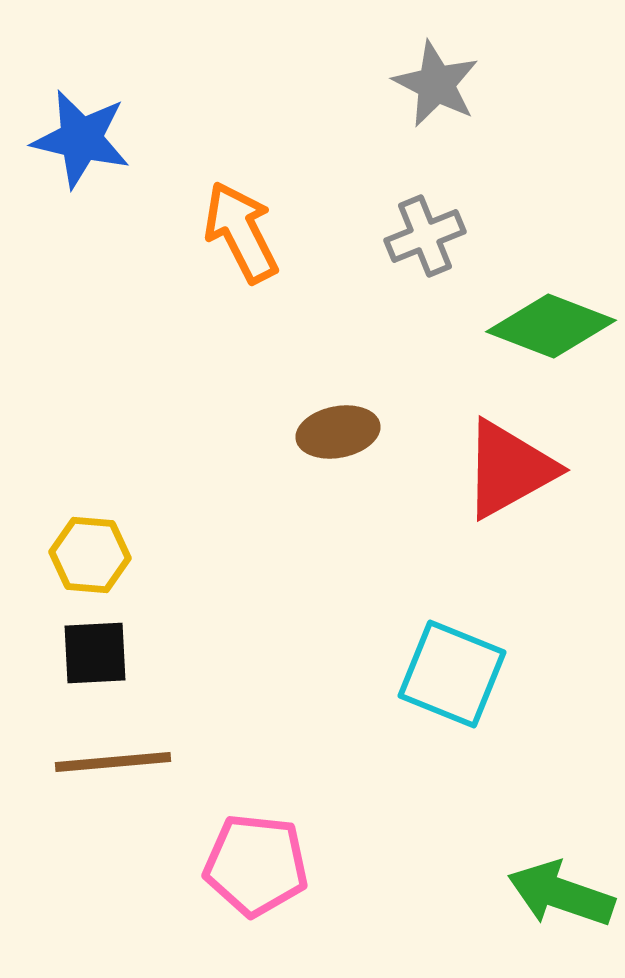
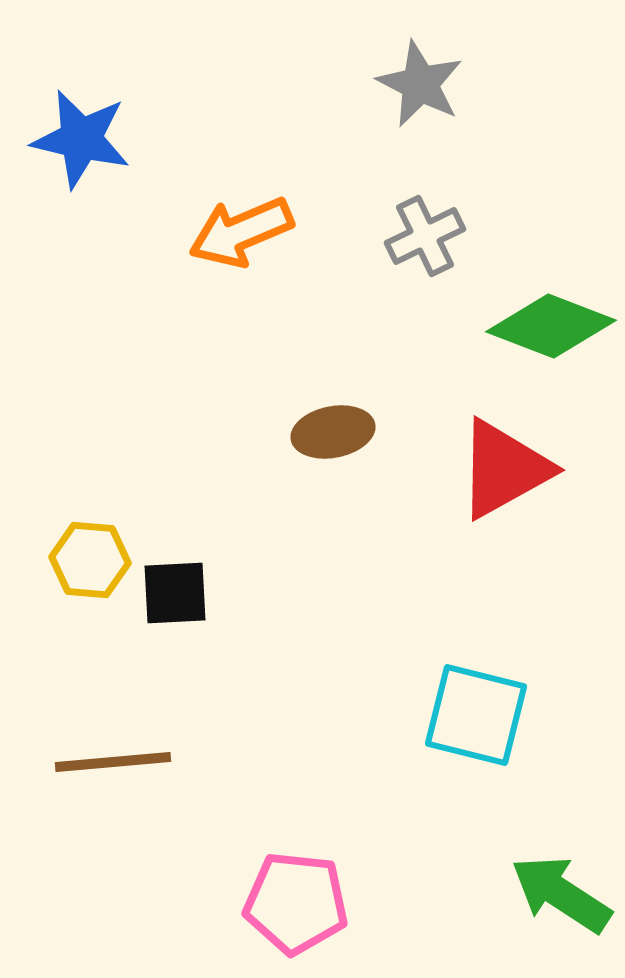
gray star: moved 16 px left
orange arrow: rotated 86 degrees counterclockwise
gray cross: rotated 4 degrees counterclockwise
brown ellipse: moved 5 px left
red triangle: moved 5 px left
yellow hexagon: moved 5 px down
black square: moved 80 px right, 60 px up
cyan square: moved 24 px right, 41 px down; rotated 8 degrees counterclockwise
pink pentagon: moved 40 px right, 38 px down
green arrow: rotated 14 degrees clockwise
